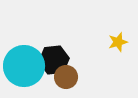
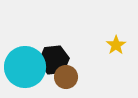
yellow star: moved 2 px left, 3 px down; rotated 18 degrees counterclockwise
cyan circle: moved 1 px right, 1 px down
